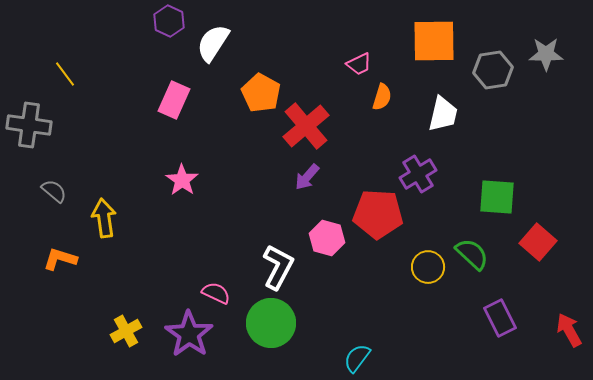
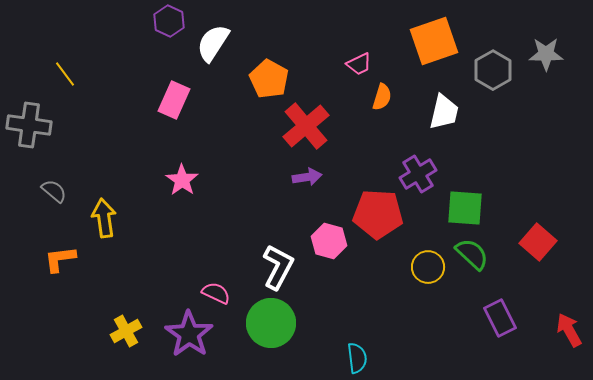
orange square: rotated 18 degrees counterclockwise
gray hexagon: rotated 21 degrees counterclockwise
orange pentagon: moved 8 px right, 14 px up
white trapezoid: moved 1 px right, 2 px up
purple arrow: rotated 140 degrees counterclockwise
green square: moved 32 px left, 11 px down
pink hexagon: moved 2 px right, 3 px down
orange L-shape: rotated 24 degrees counterclockwise
cyan semicircle: rotated 136 degrees clockwise
